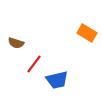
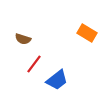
brown semicircle: moved 7 px right, 4 px up
blue trapezoid: rotated 25 degrees counterclockwise
